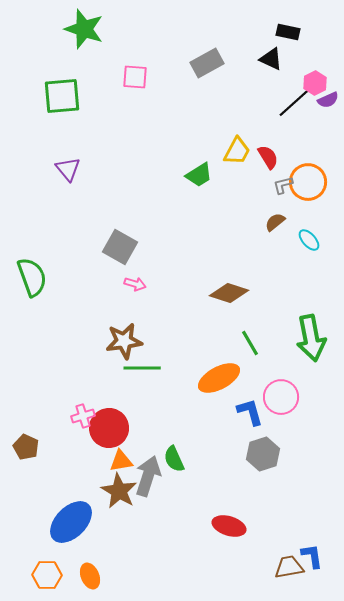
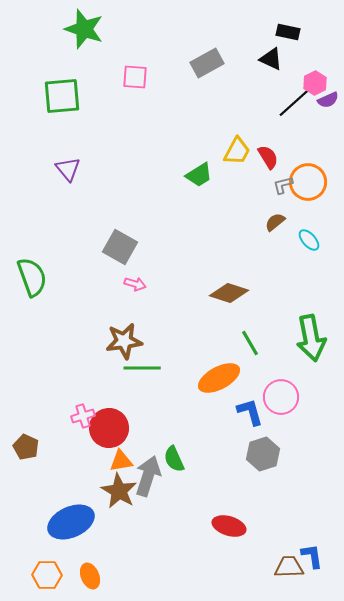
blue ellipse at (71, 522): rotated 21 degrees clockwise
brown trapezoid at (289, 567): rotated 8 degrees clockwise
